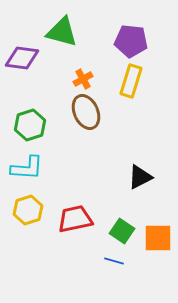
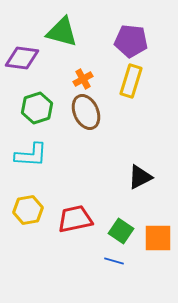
green hexagon: moved 7 px right, 17 px up
cyan L-shape: moved 4 px right, 13 px up
yellow hexagon: rotated 8 degrees clockwise
green square: moved 1 px left
